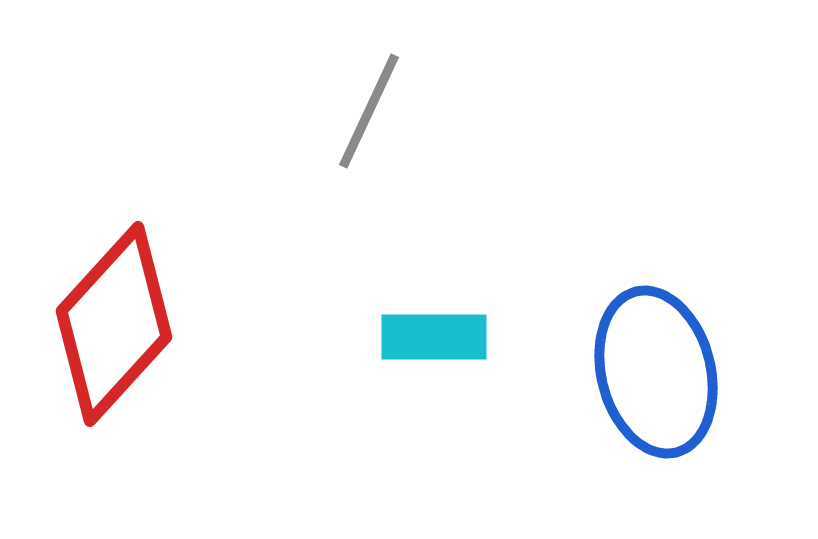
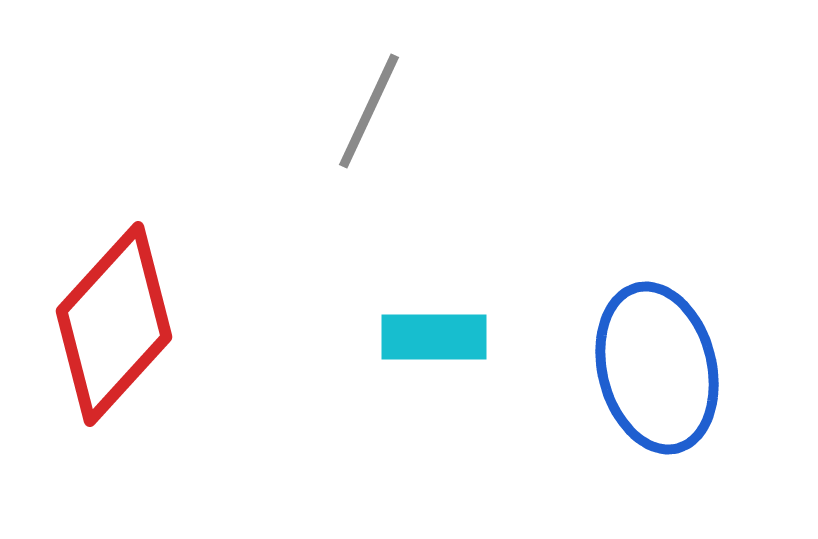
blue ellipse: moved 1 px right, 4 px up
